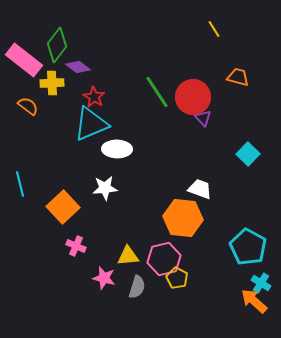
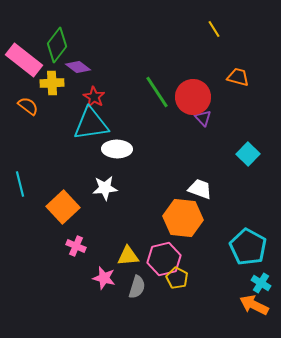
cyan triangle: rotated 15 degrees clockwise
orange arrow: moved 4 px down; rotated 16 degrees counterclockwise
